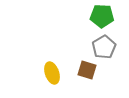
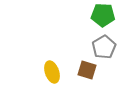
green pentagon: moved 1 px right, 1 px up
yellow ellipse: moved 1 px up
